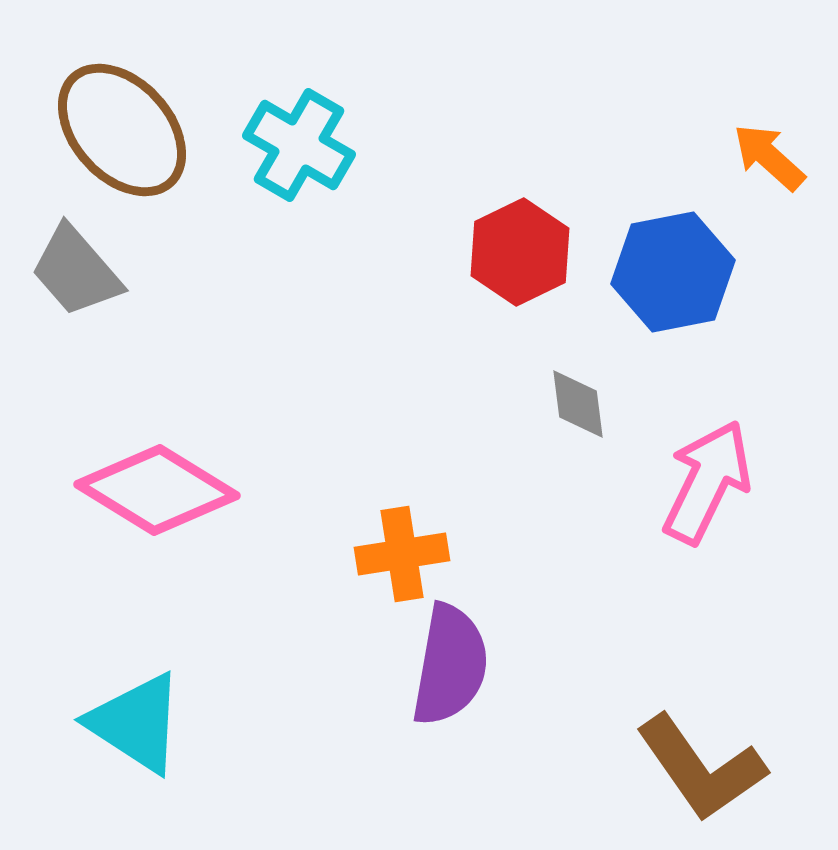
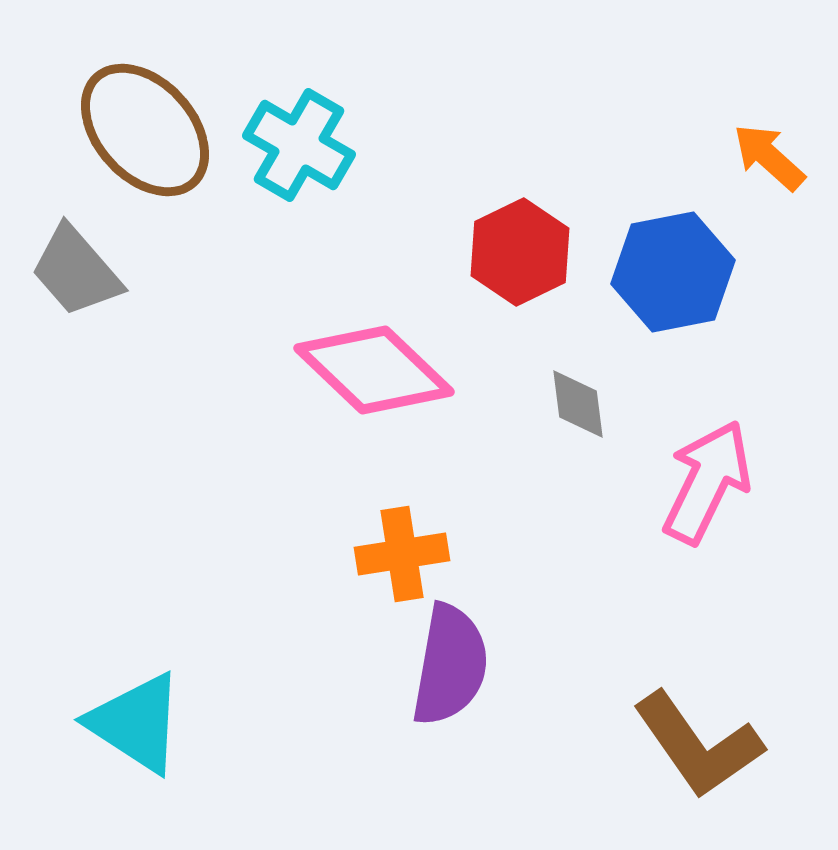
brown ellipse: moved 23 px right
pink diamond: moved 217 px right, 120 px up; rotated 12 degrees clockwise
brown L-shape: moved 3 px left, 23 px up
